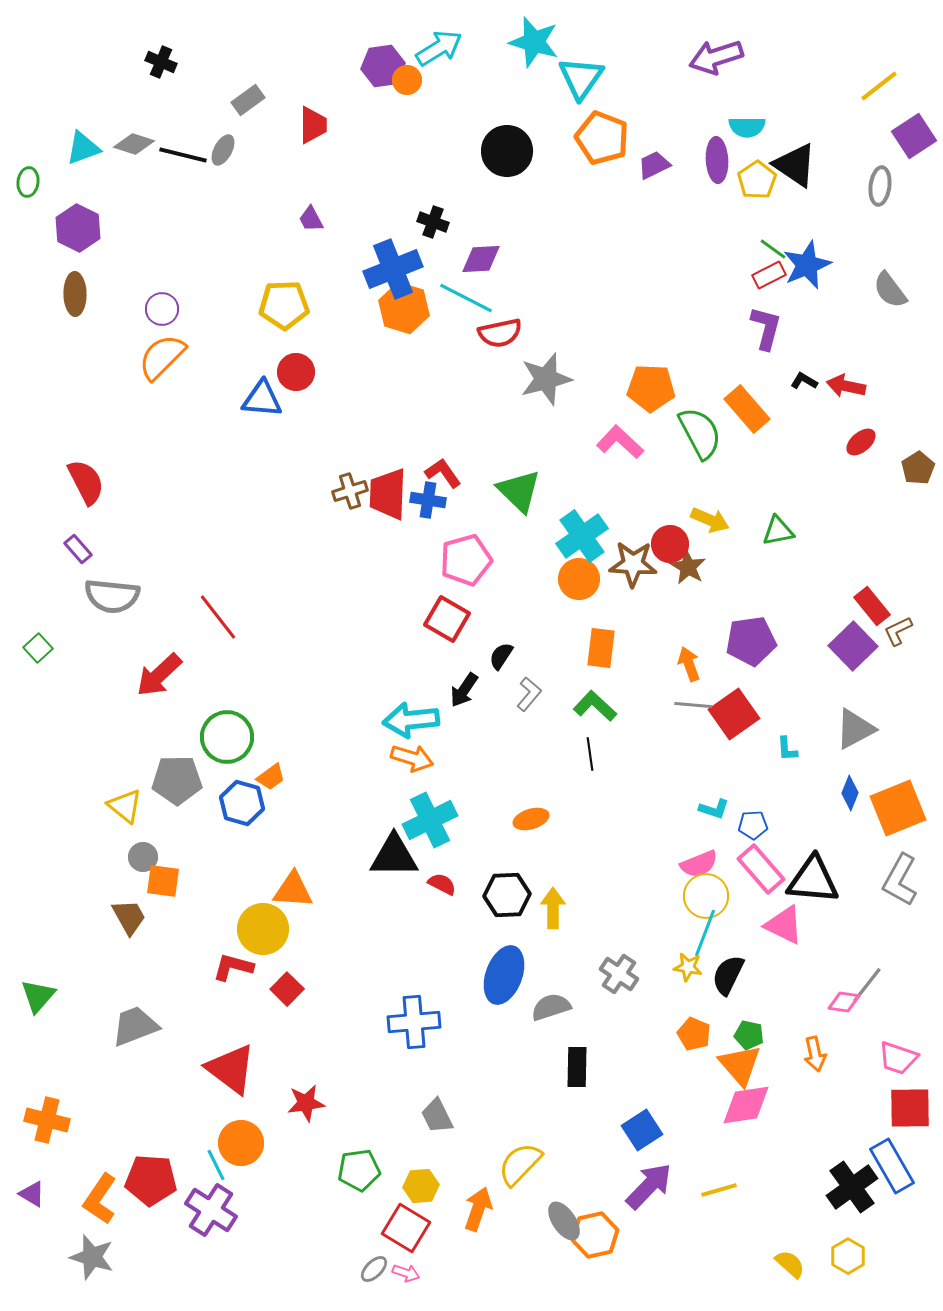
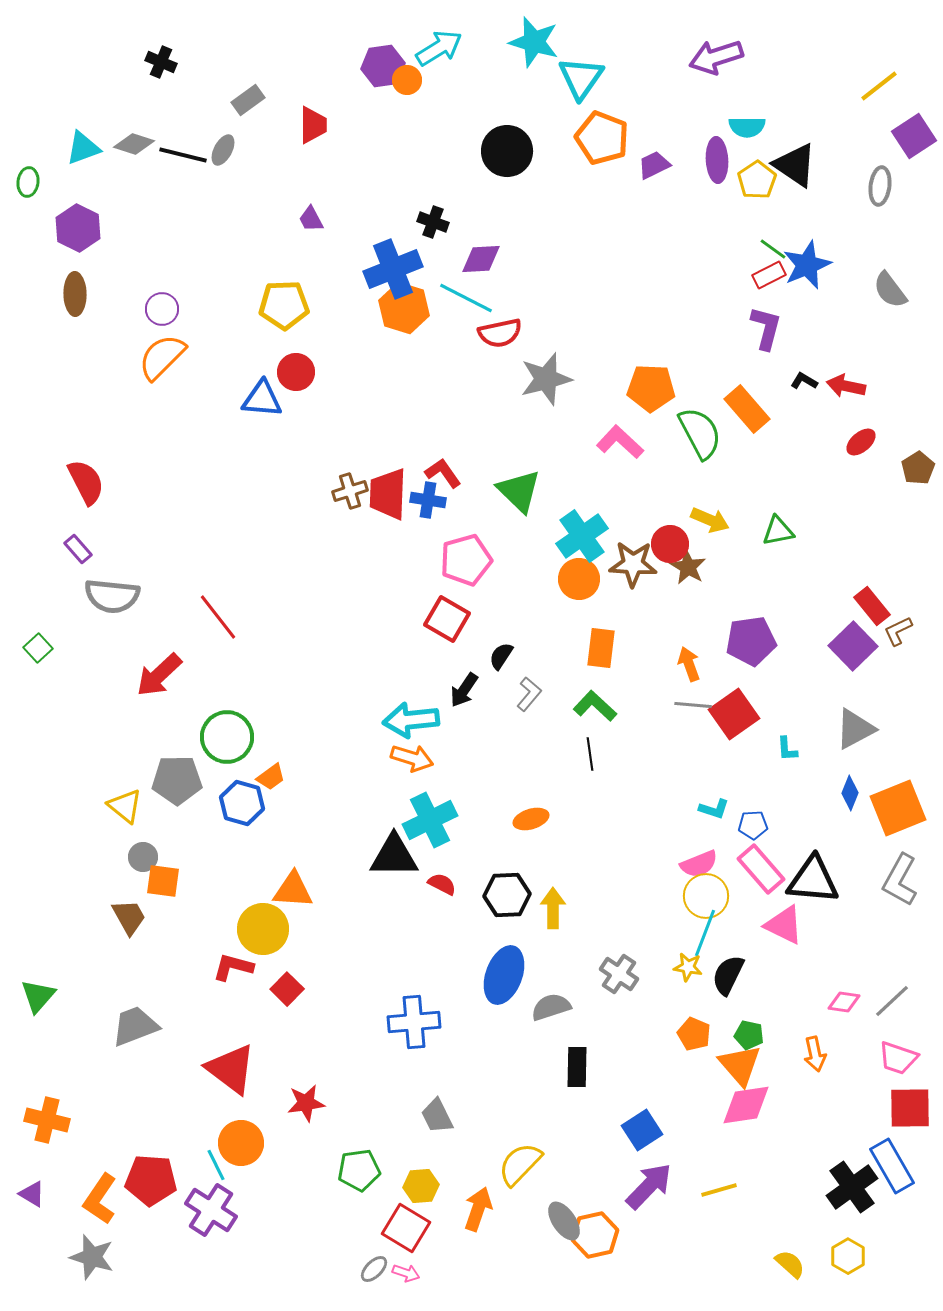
gray line at (867, 985): moved 25 px right, 16 px down; rotated 9 degrees clockwise
